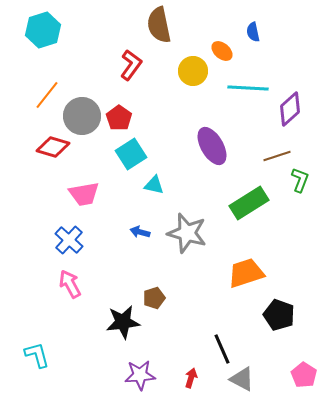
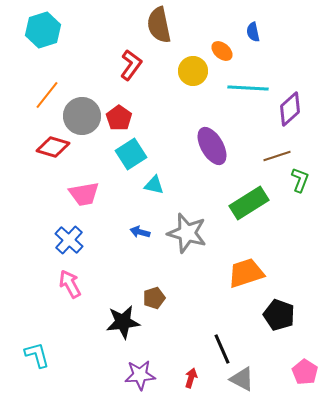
pink pentagon: moved 1 px right, 3 px up
